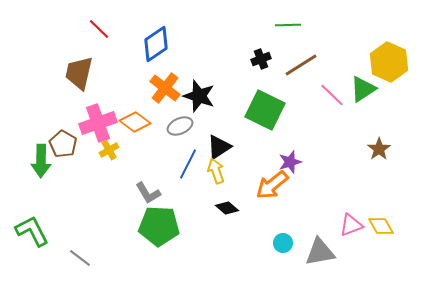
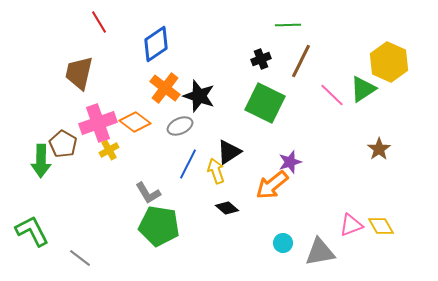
red line: moved 7 px up; rotated 15 degrees clockwise
brown line: moved 4 px up; rotated 32 degrees counterclockwise
green square: moved 7 px up
black triangle: moved 10 px right, 5 px down
green pentagon: rotated 6 degrees clockwise
